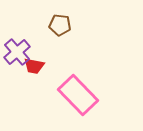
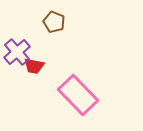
brown pentagon: moved 6 px left, 3 px up; rotated 15 degrees clockwise
